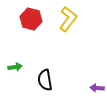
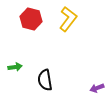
purple arrow: rotated 24 degrees counterclockwise
